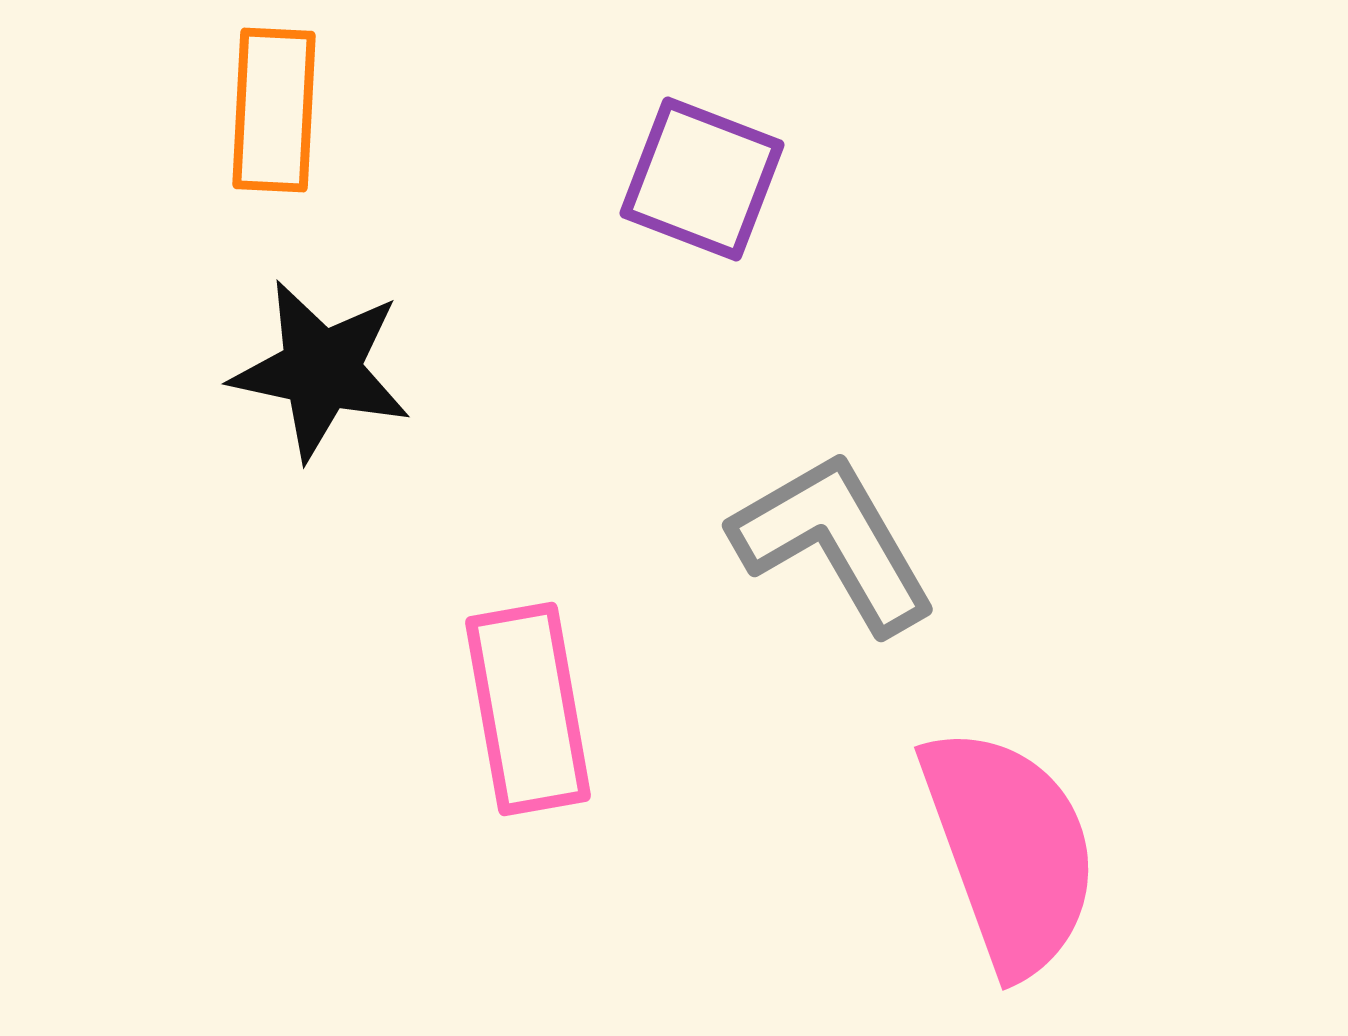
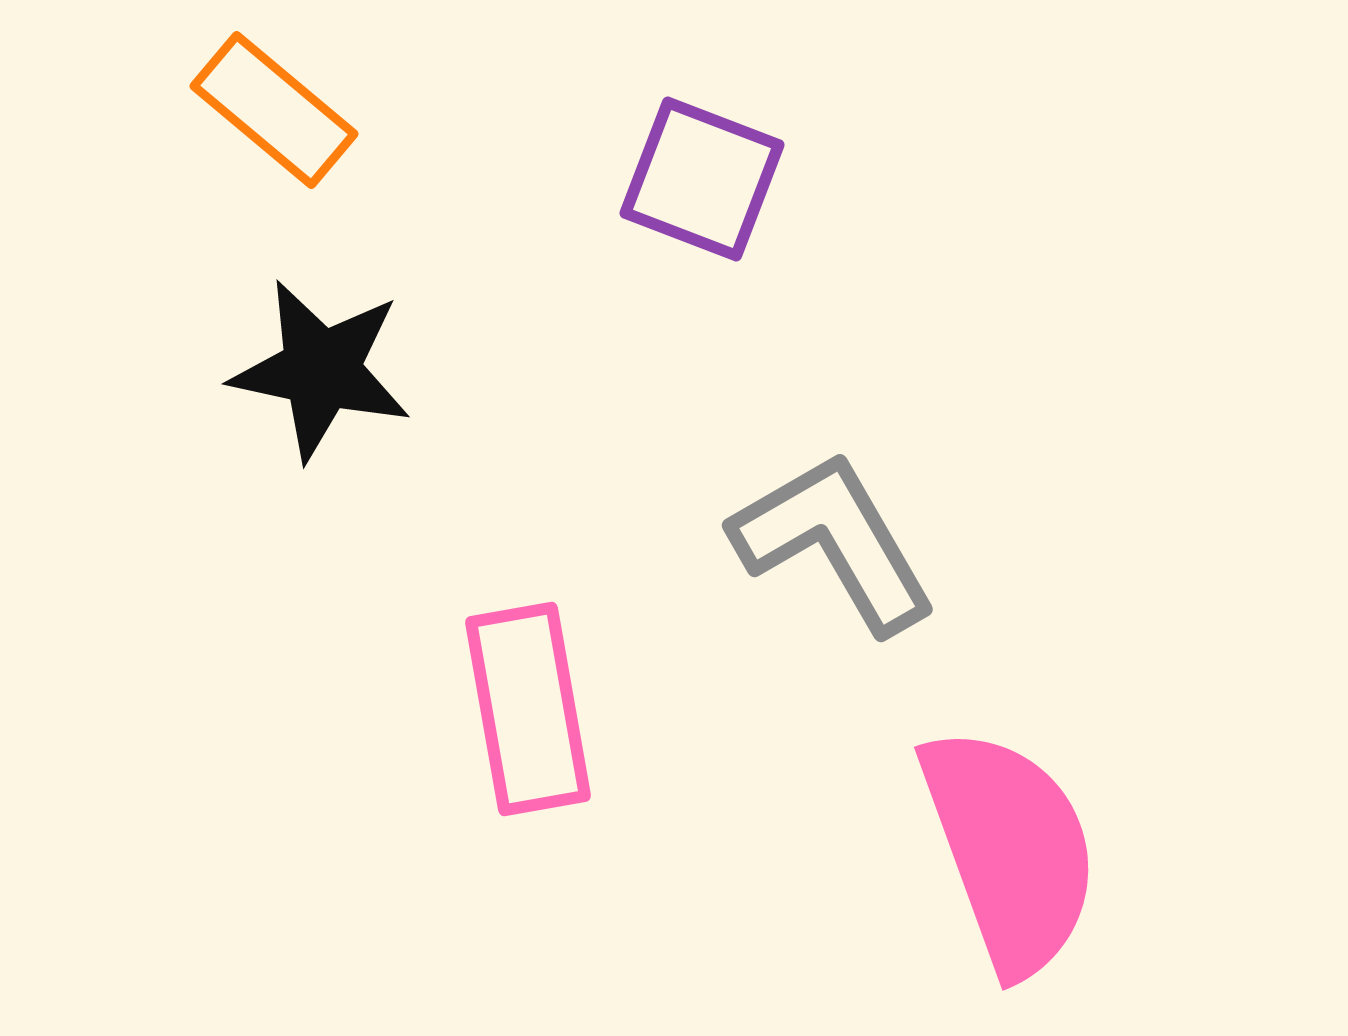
orange rectangle: rotated 53 degrees counterclockwise
